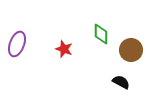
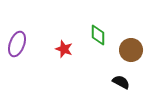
green diamond: moved 3 px left, 1 px down
